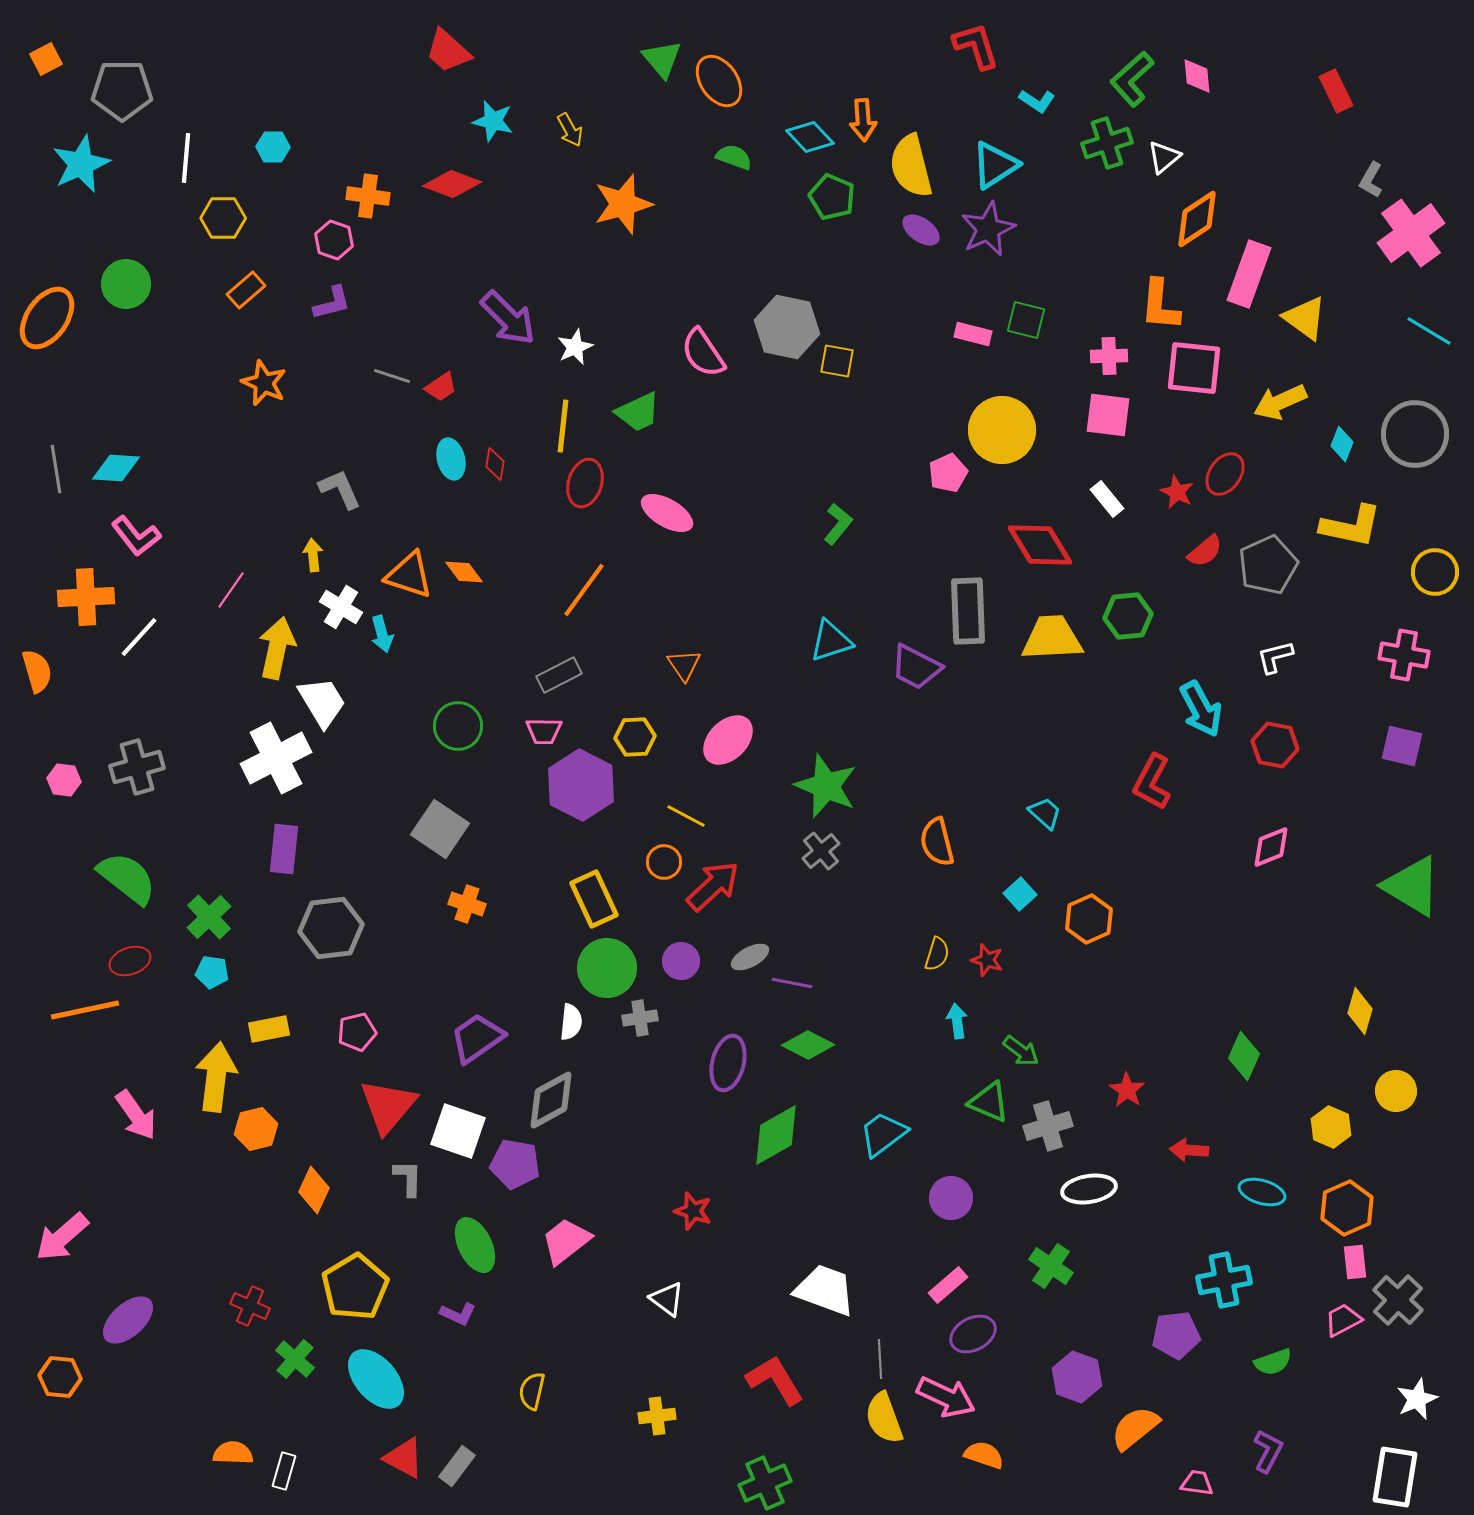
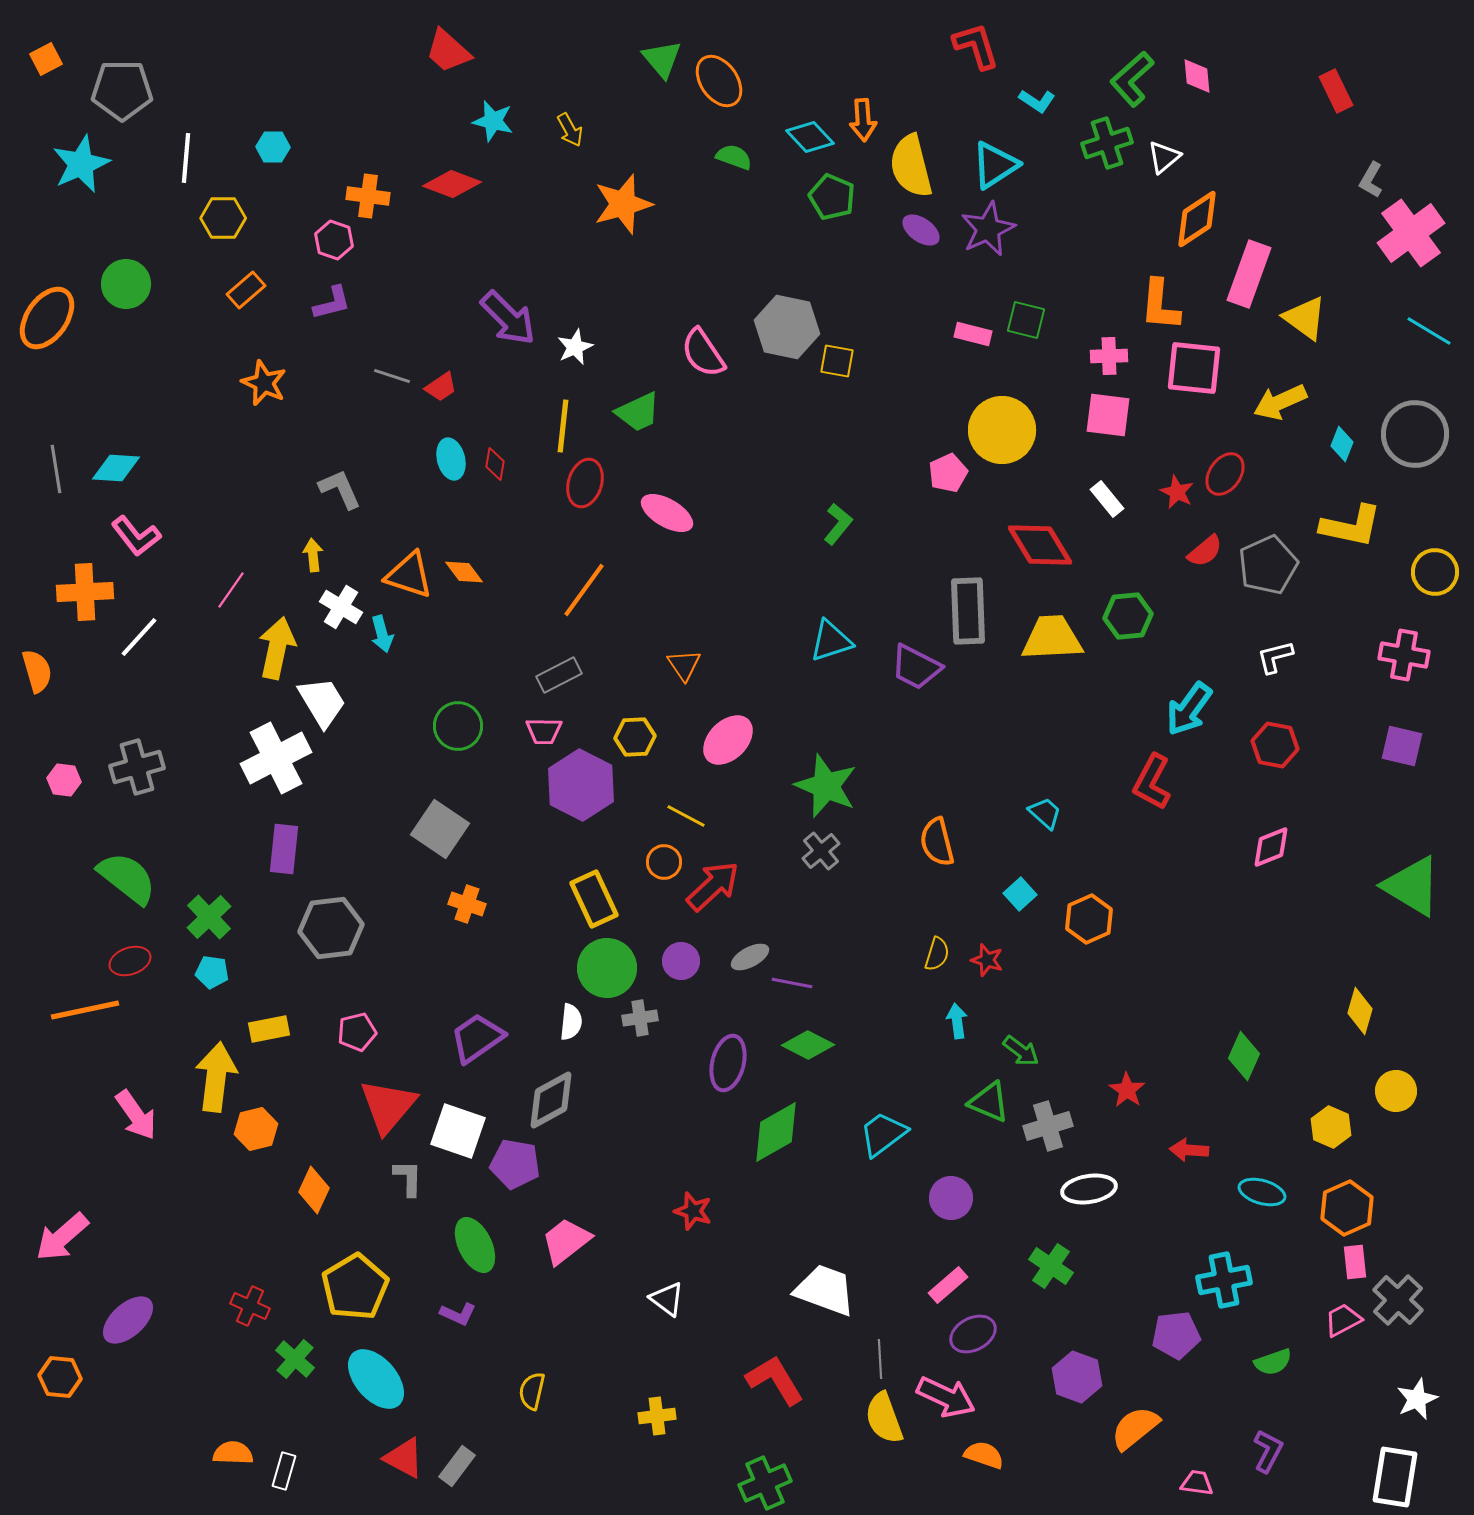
orange cross at (86, 597): moved 1 px left, 5 px up
cyan arrow at (1201, 709): moved 12 px left; rotated 64 degrees clockwise
green diamond at (776, 1135): moved 3 px up
